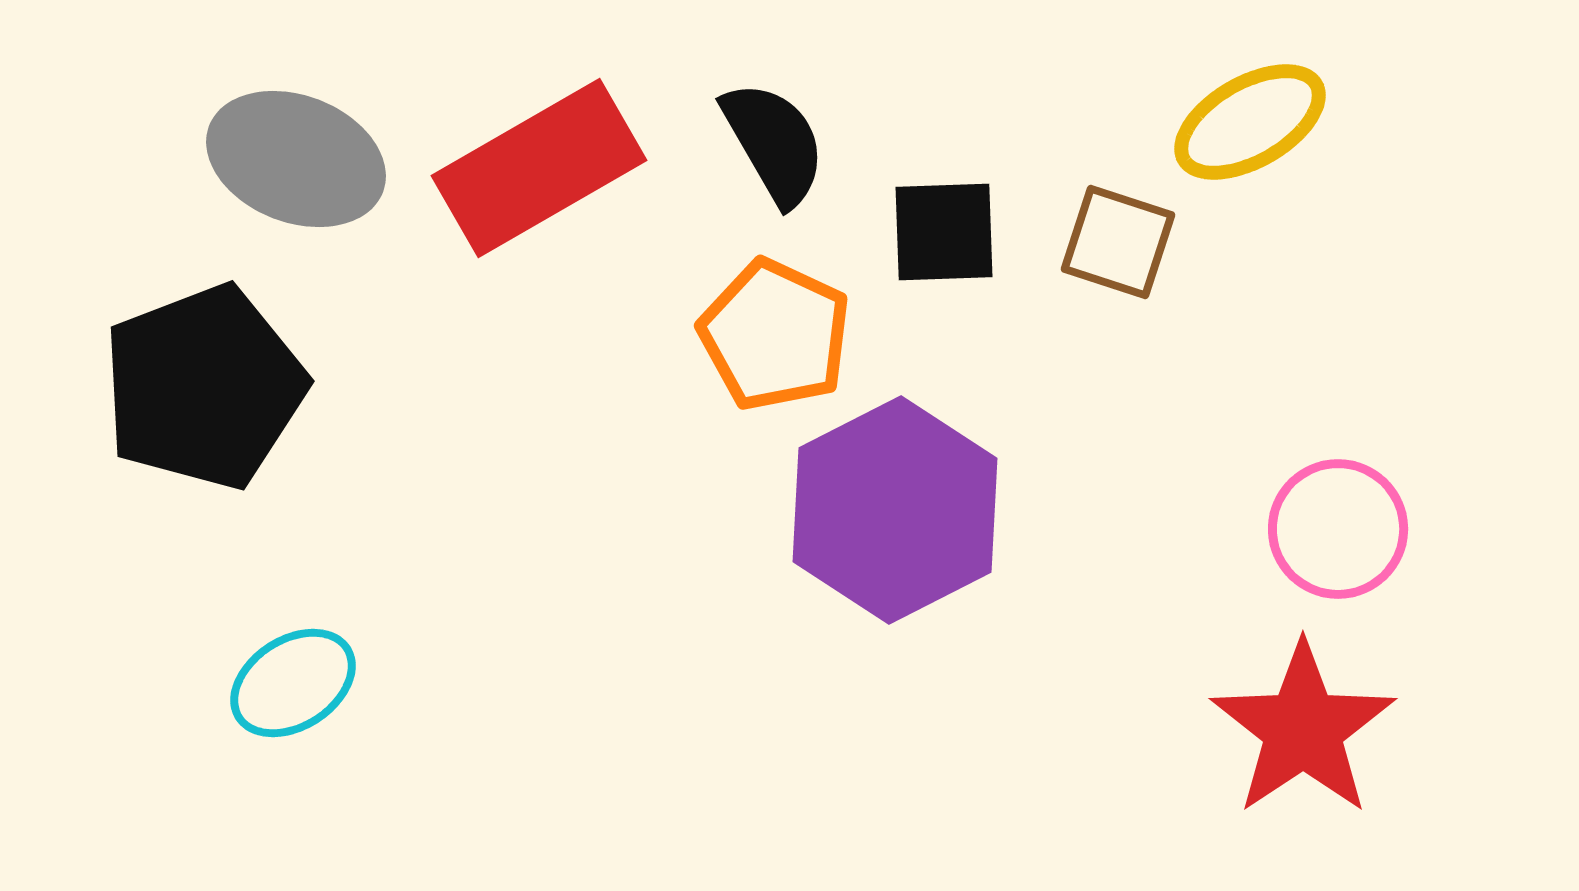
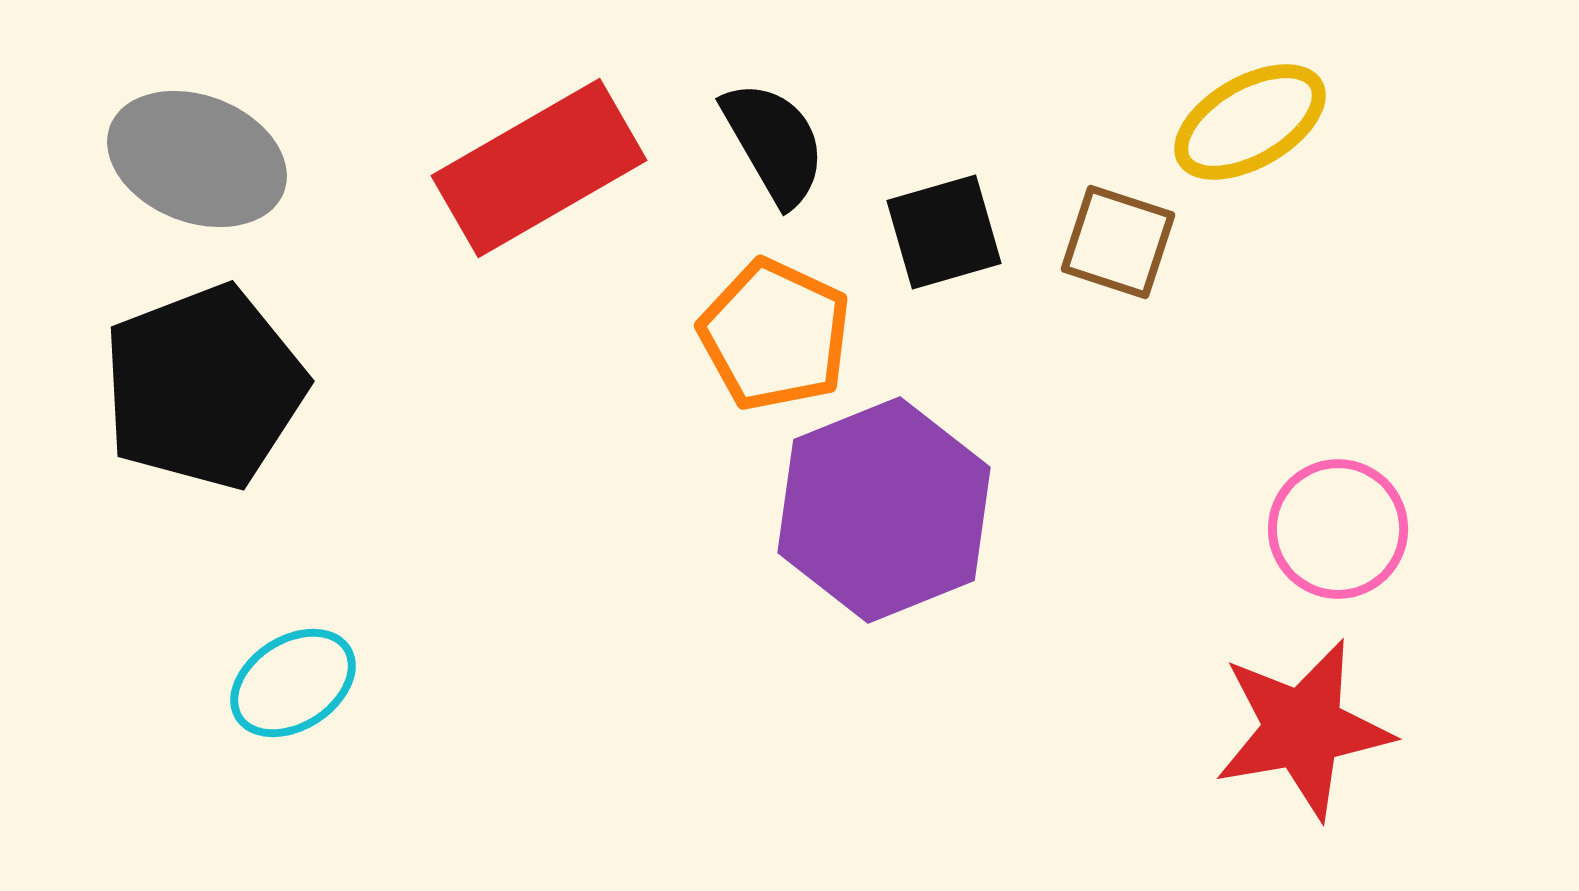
gray ellipse: moved 99 px left
black square: rotated 14 degrees counterclockwise
purple hexagon: moved 11 px left; rotated 5 degrees clockwise
red star: rotated 24 degrees clockwise
